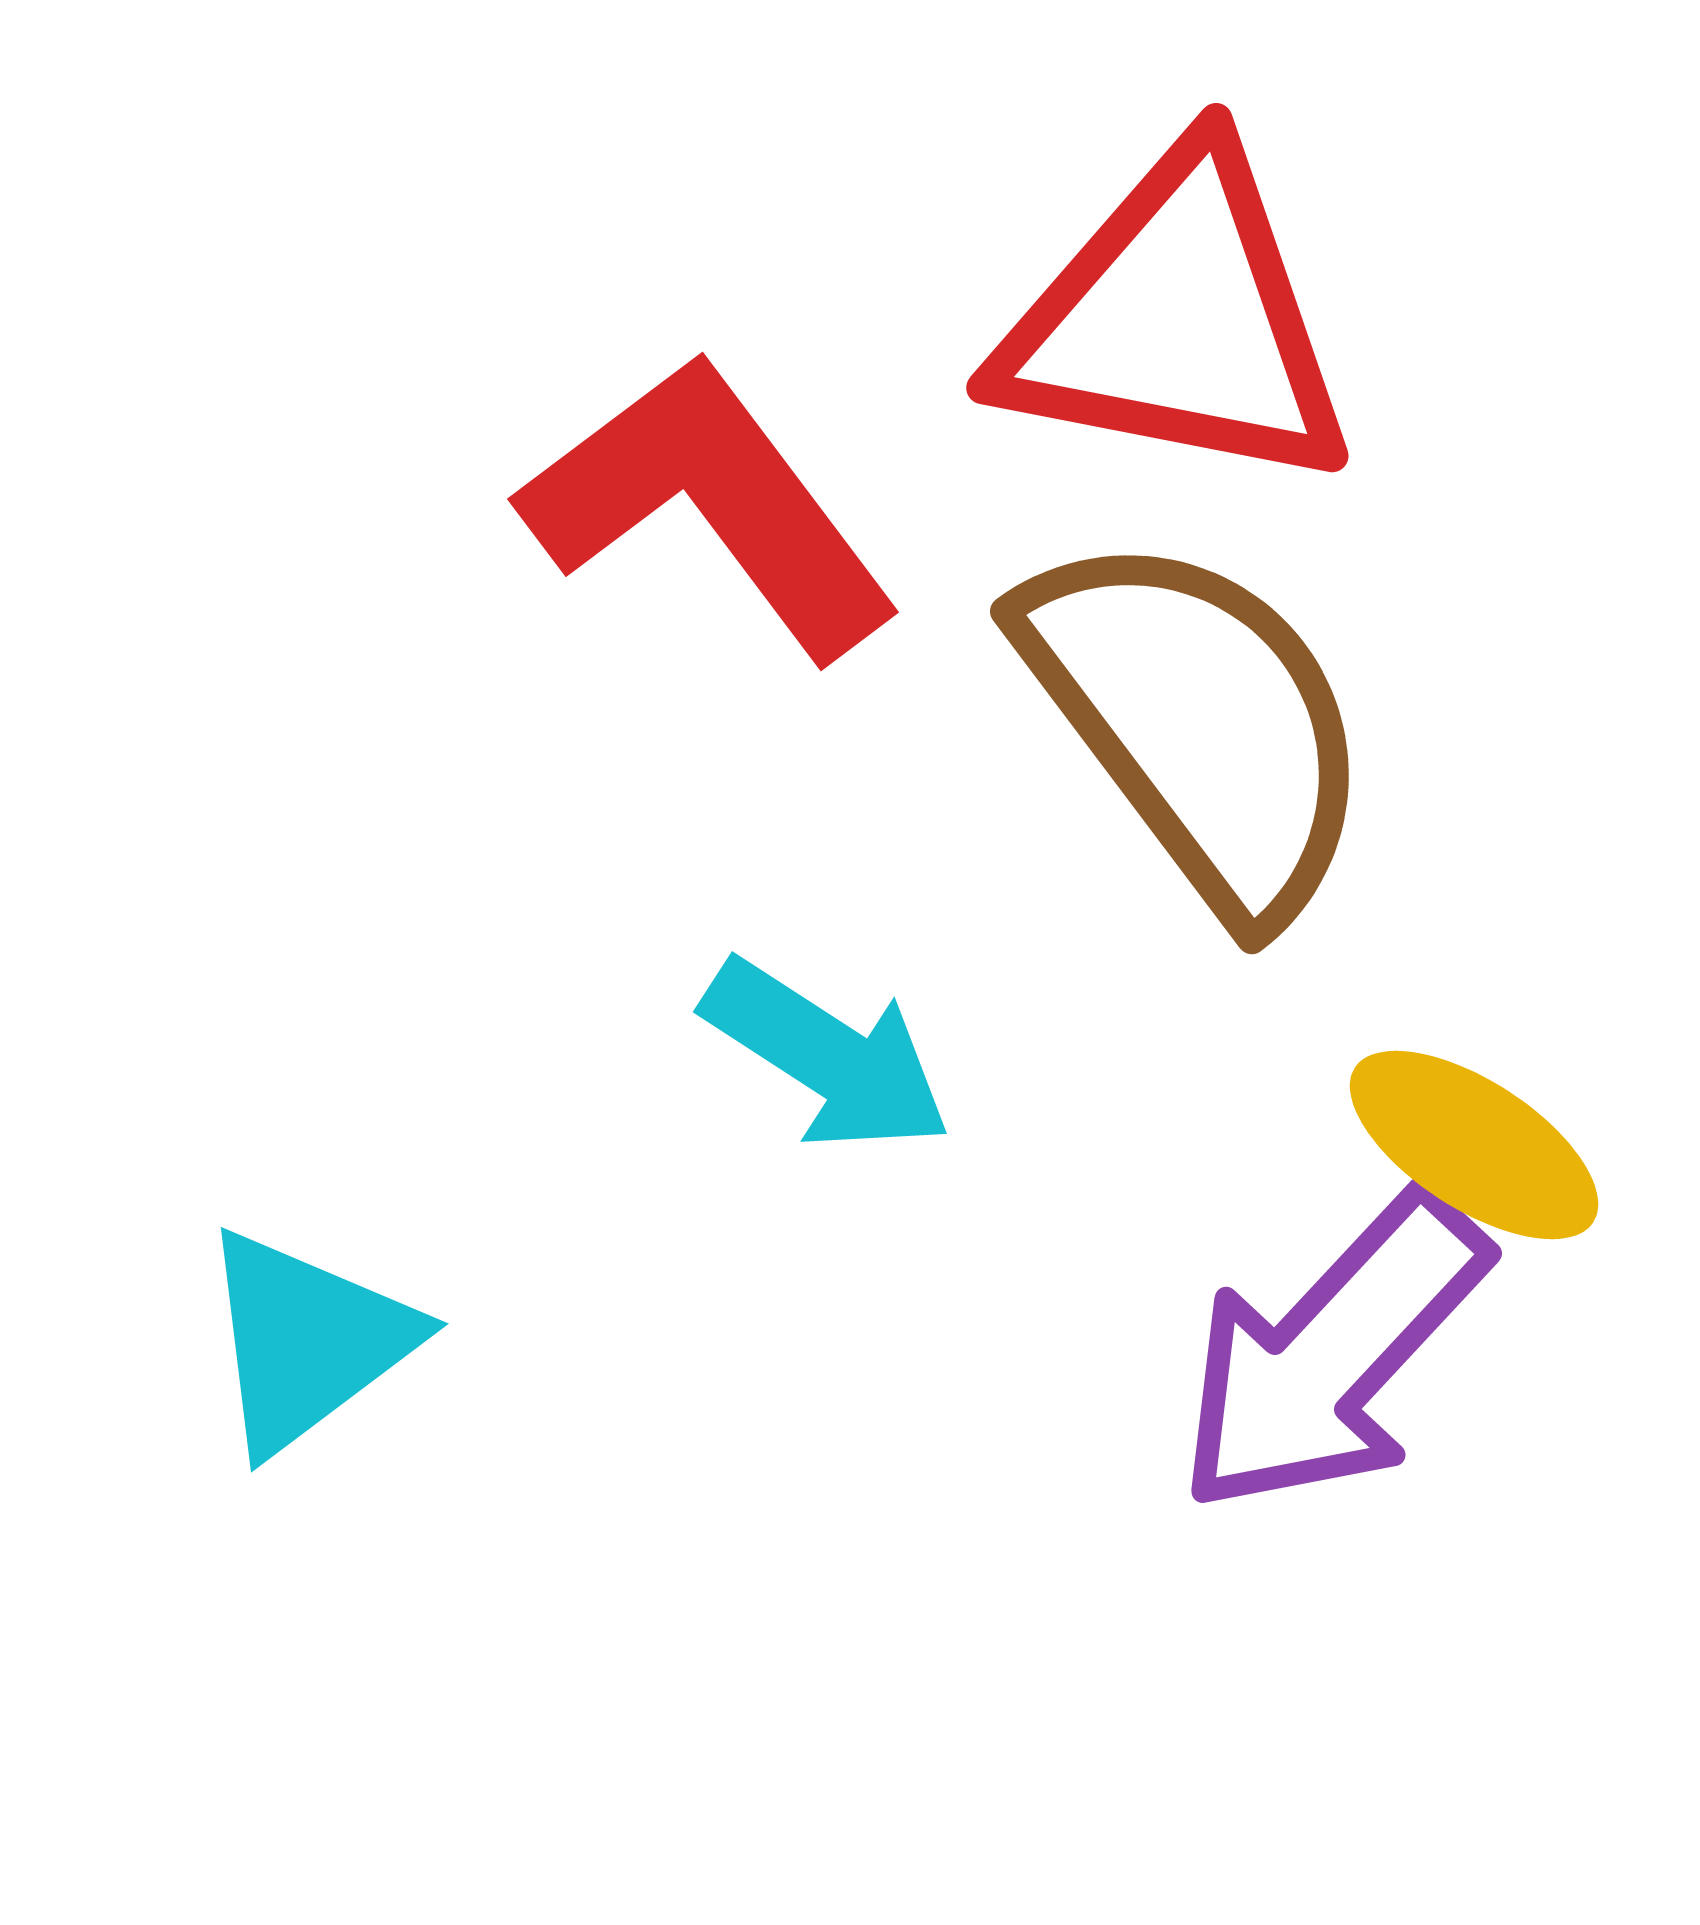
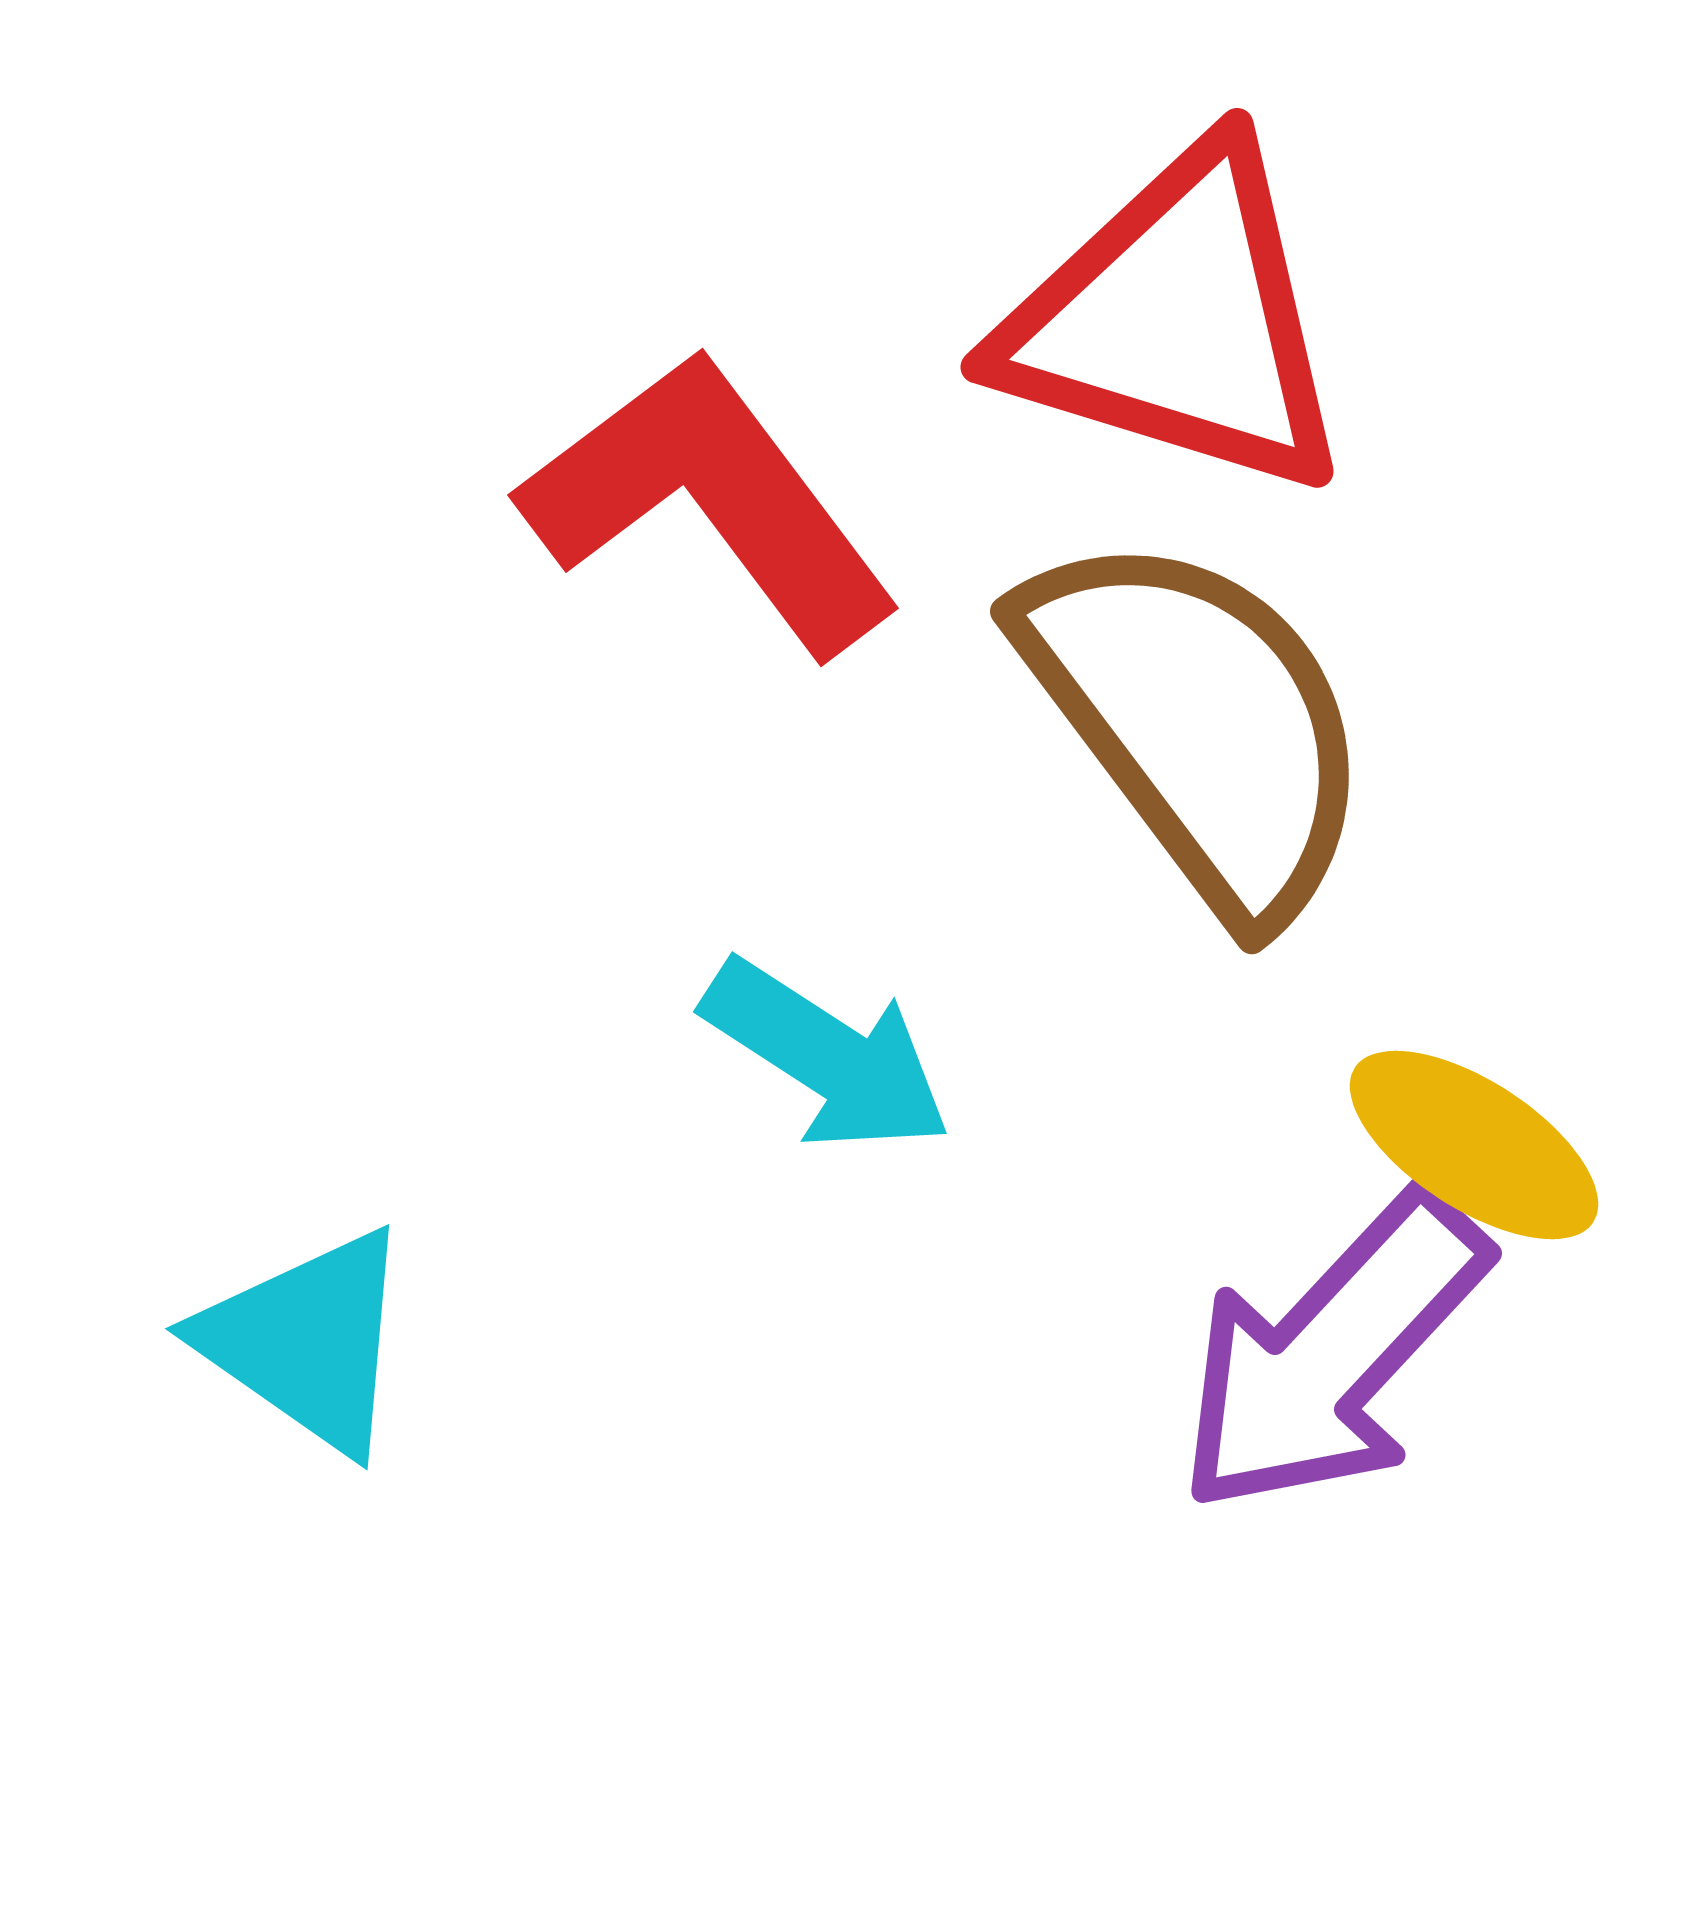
red triangle: rotated 6 degrees clockwise
red L-shape: moved 4 px up
cyan triangle: rotated 48 degrees counterclockwise
